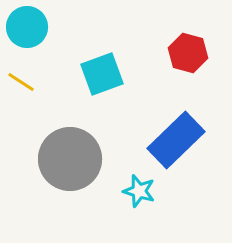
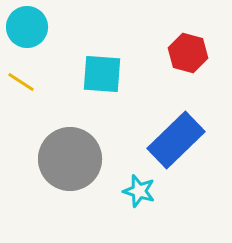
cyan square: rotated 24 degrees clockwise
